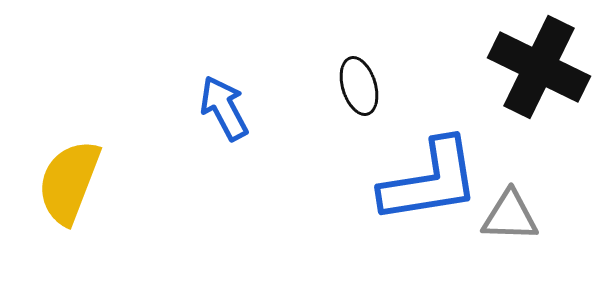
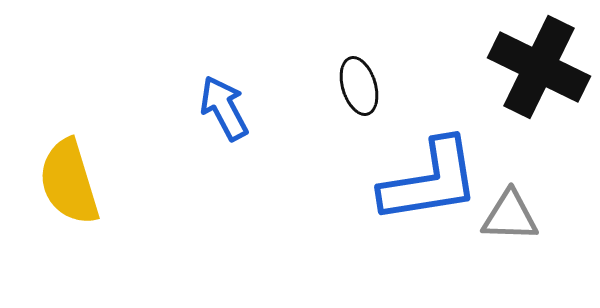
yellow semicircle: rotated 38 degrees counterclockwise
